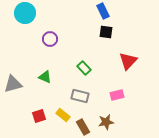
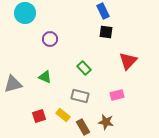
brown star: rotated 21 degrees clockwise
